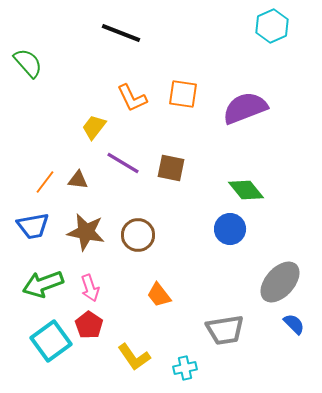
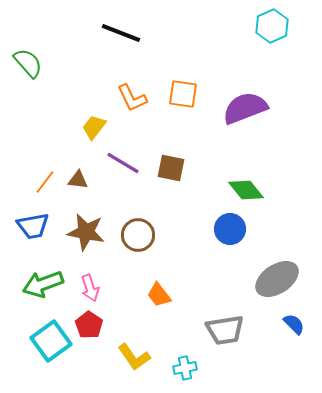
gray ellipse: moved 3 px left, 3 px up; rotated 15 degrees clockwise
